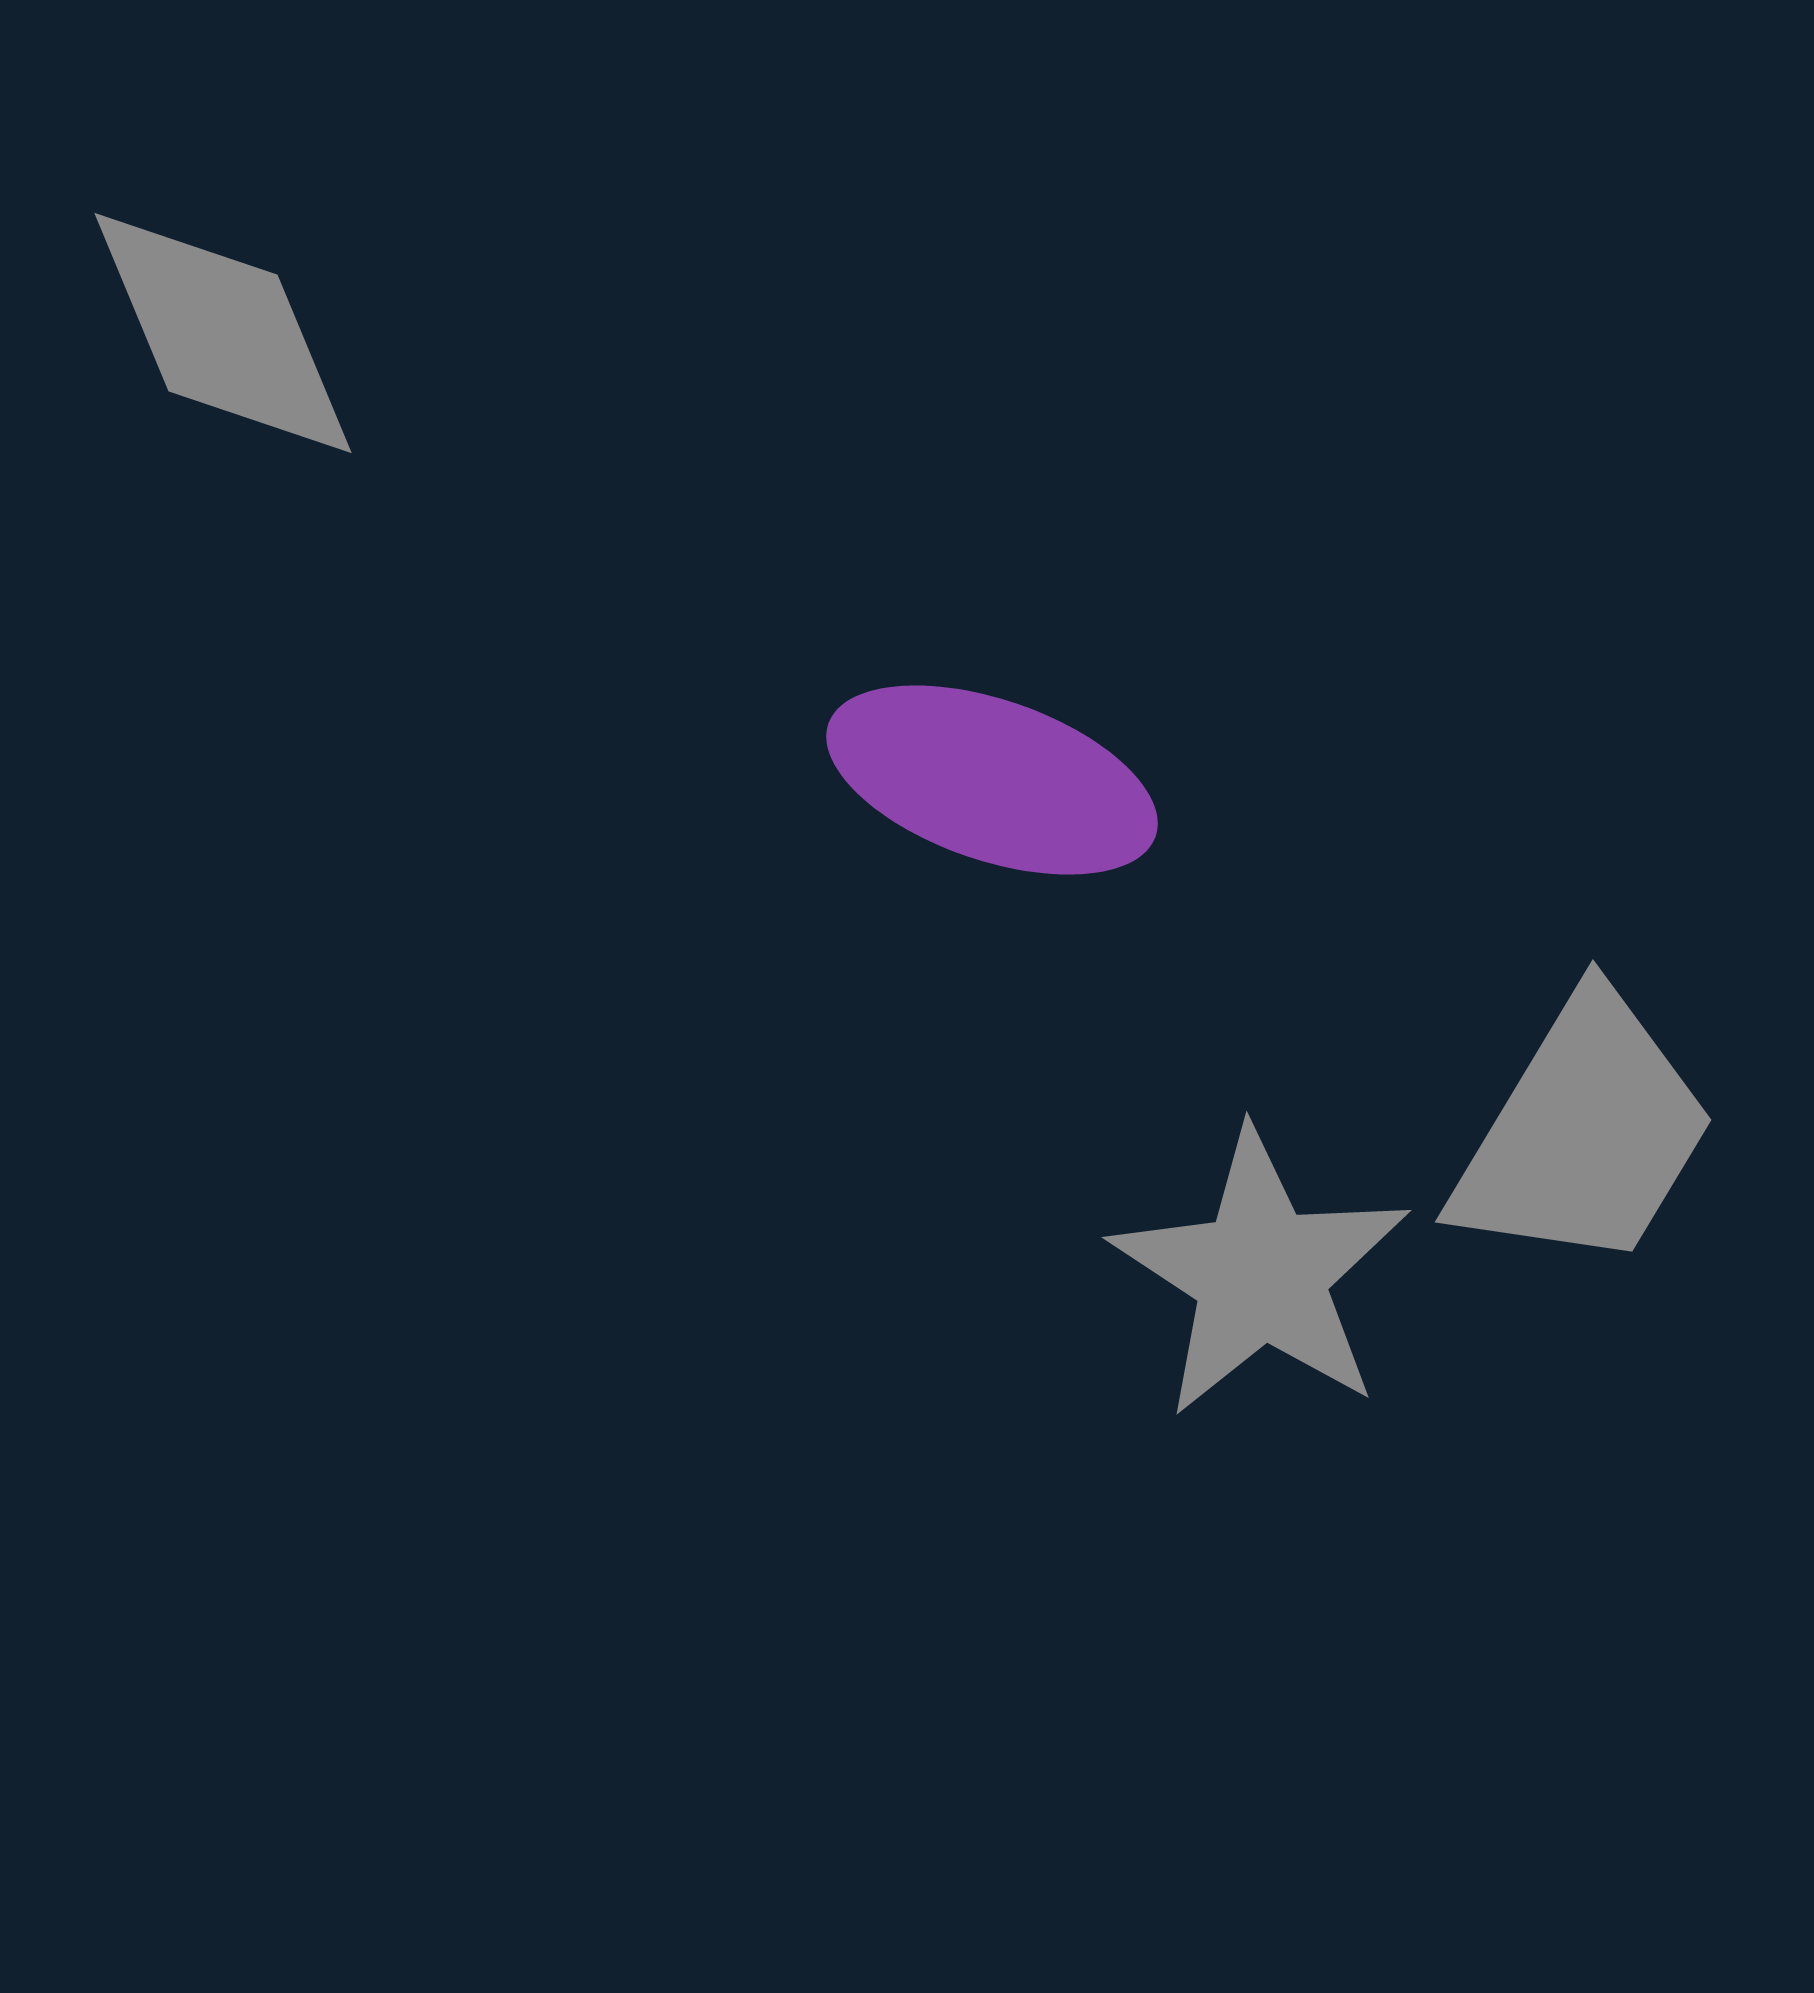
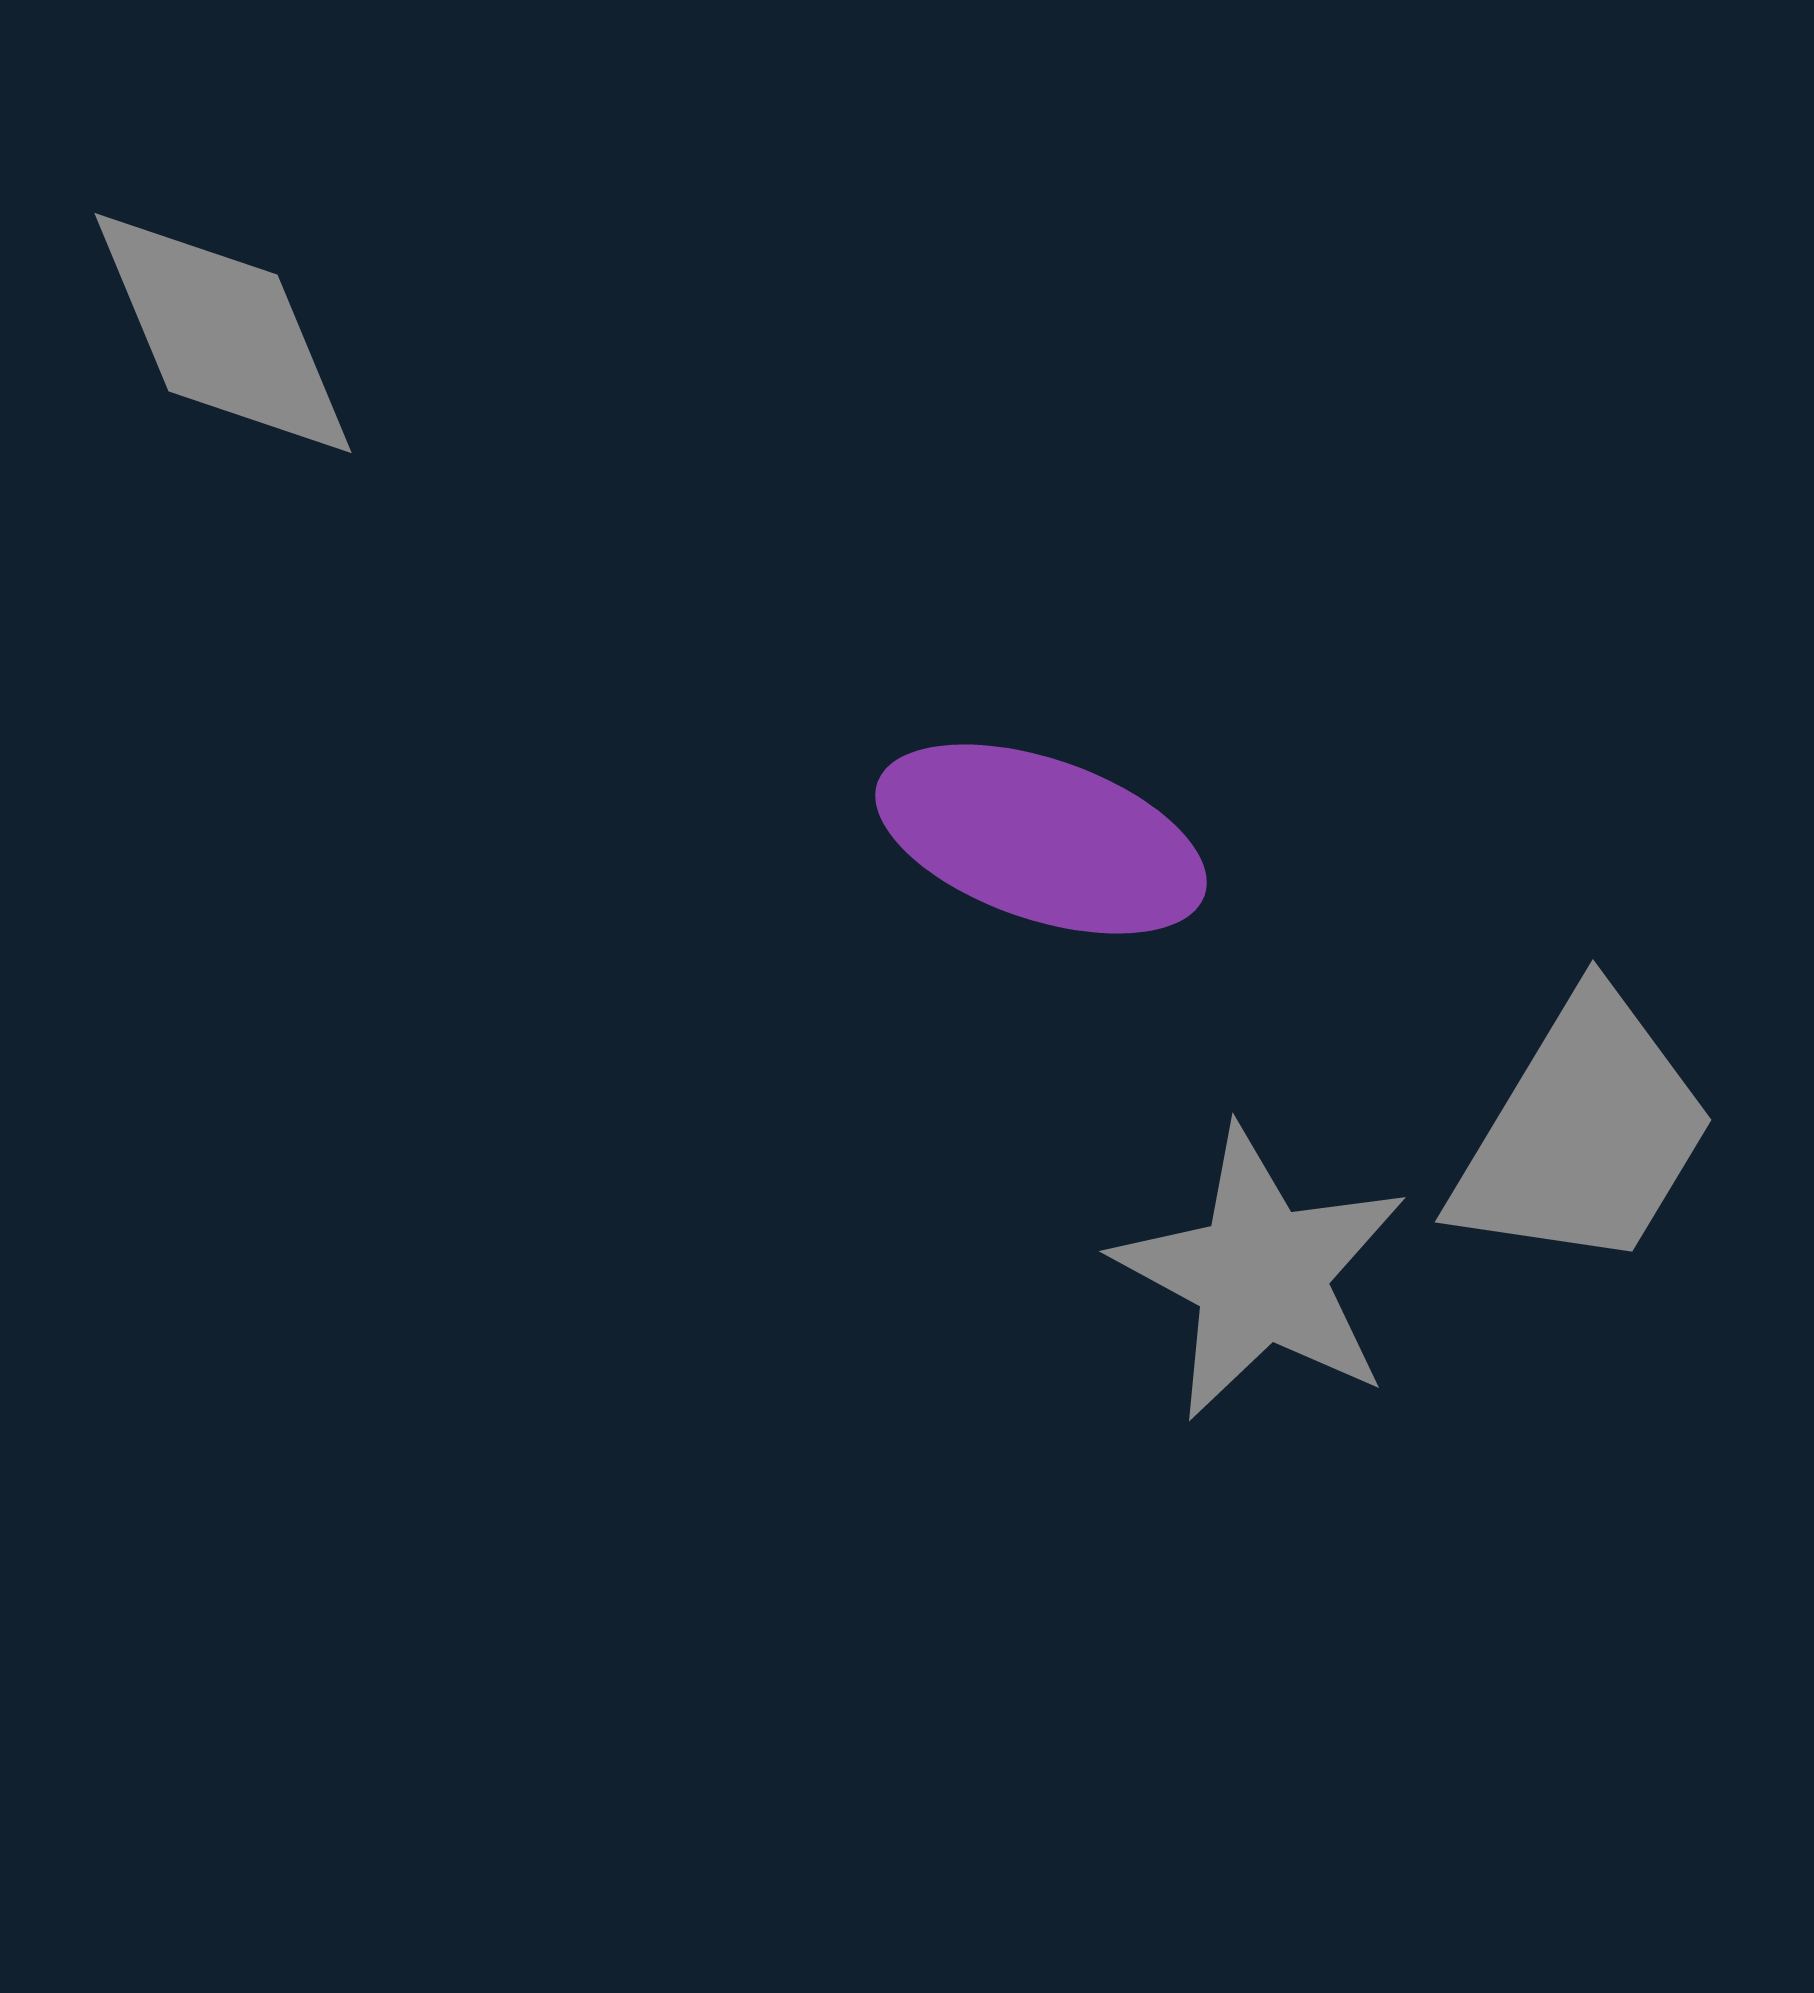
purple ellipse: moved 49 px right, 59 px down
gray star: rotated 5 degrees counterclockwise
